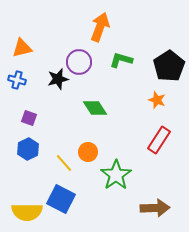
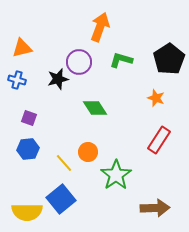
black pentagon: moved 7 px up
orange star: moved 1 px left, 2 px up
blue hexagon: rotated 20 degrees clockwise
blue square: rotated 24 degrees clockwise
